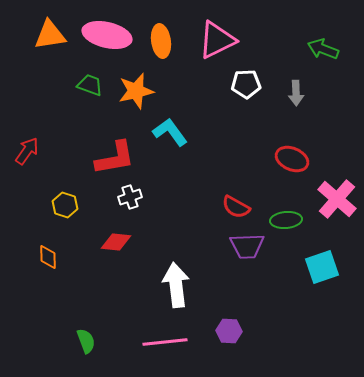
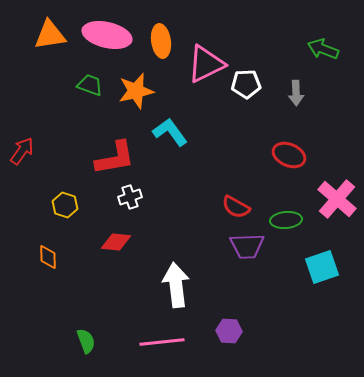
pink triangle: moved 11 px left, 24 px down
red arrow: moved 5 px left
red ellipse: moved 3 px left, 4 px up
pink line: moved 3 px left
